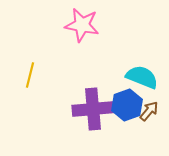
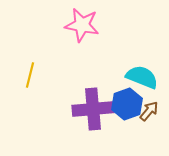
blue hexagon: moved 1 px up
